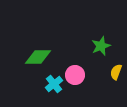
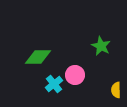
green star: rotated 24 degrees counterclockwise
yellow semicircle: moved 18 px down; rotated 21 degrees counterclockwise
